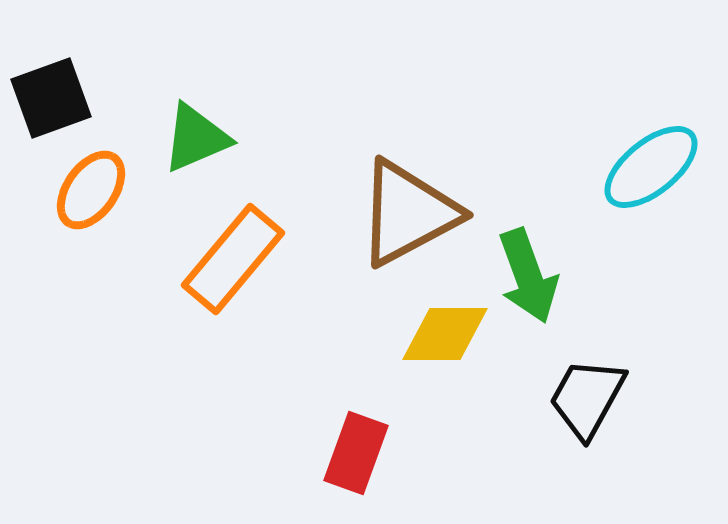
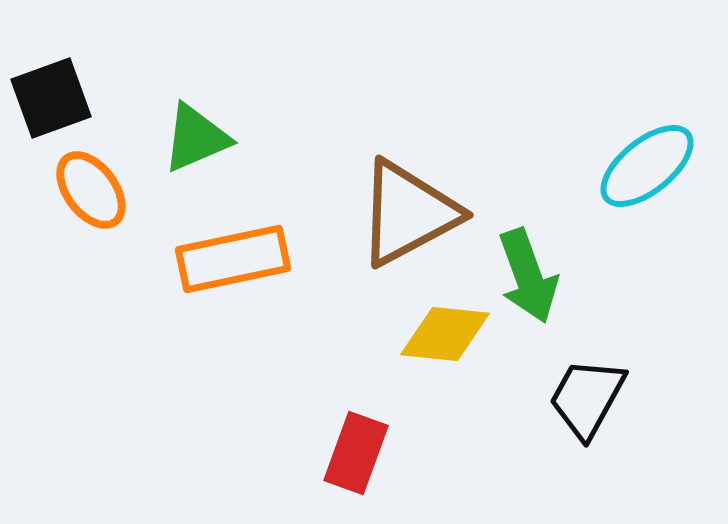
cyan ellipse: moved 4 px left, 1 px up
orange ellipse: rotated 72 degrees counterclockwise
orange rectangle: rotated 38 degrees clockwise
yellow diamond: rotated 6 degrees clockwise
